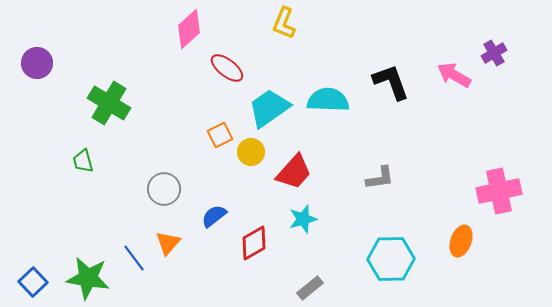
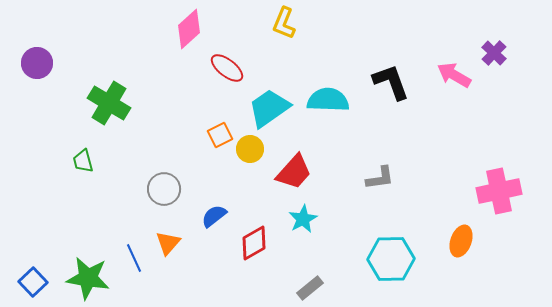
purple cross: rotated 15 degrees counterclockwise
yellow circle: moved 1 px left, 3 px up
cyan star: rotated 12 degrees counterclockwise
blue line: rotated 12 degrees clockwise
